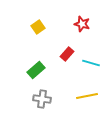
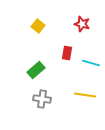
yellow square: moved 1 px up; rotated 16 degrees counterclockwise
red rectangle: moved 1 px up; rotated 32 degrees counterclockwise
yellow line: moved 2 px left, 1 px up; rotated 20 degrees clockwise
